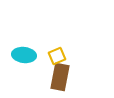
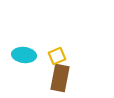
brown rectangle: moved 1 px down
